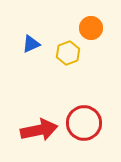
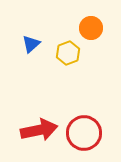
blue triangle: rotated 18 degrees counterclockwise
red circle: moved 10 px down
